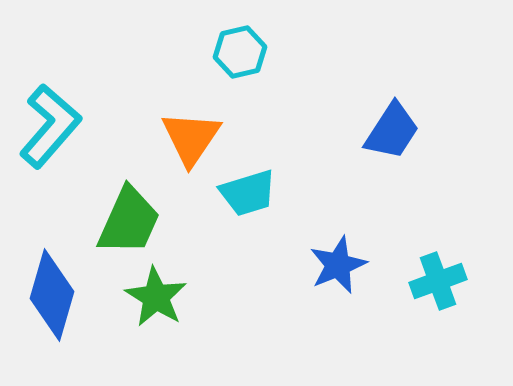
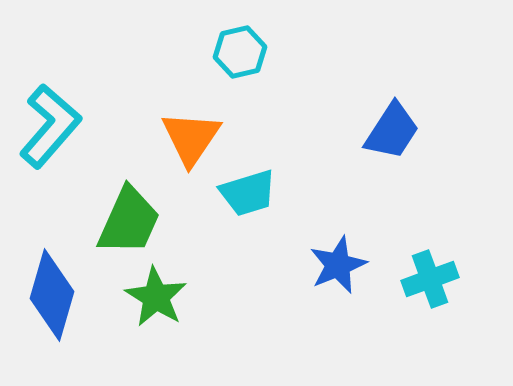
cyan cross: moved 8 px left, 2 px up
